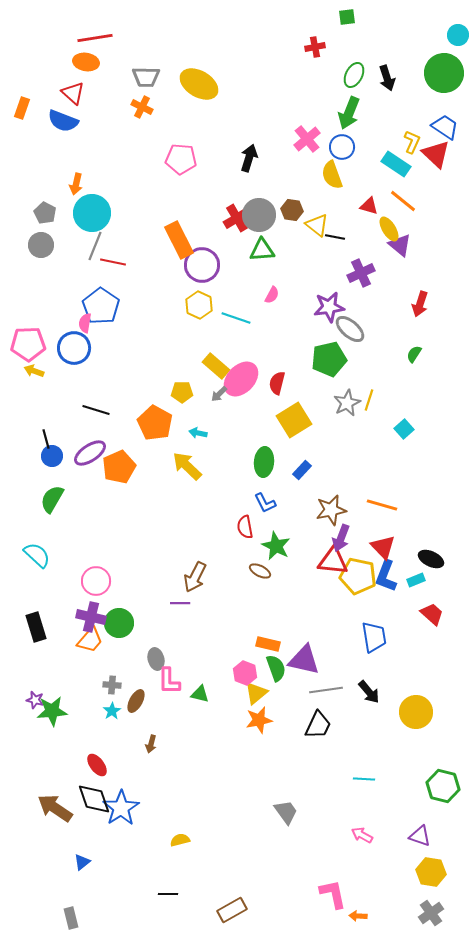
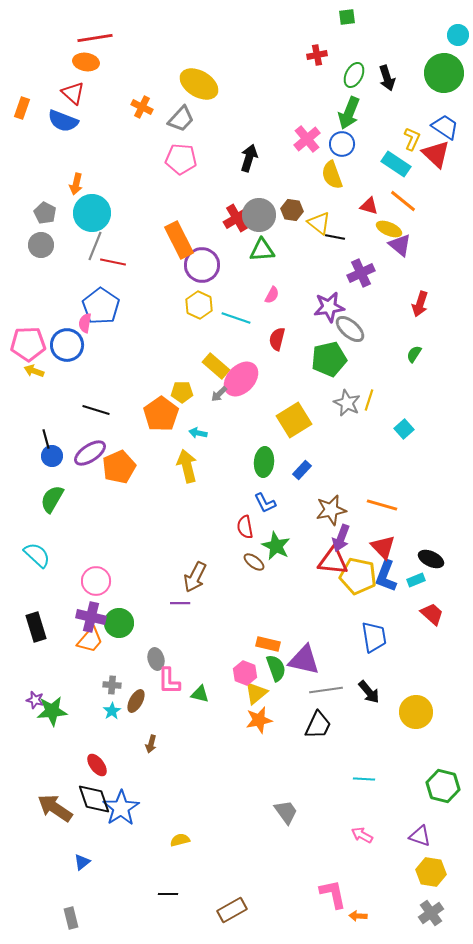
red cross at (315, 47): moved 2 px right, 8 px down
gray trapezoid at (146, 77): moved 35 px right, 42 px down; rotated 48 degrees counterclockwise
yellow L-shape at (412, 142): moved 3 px up
blue circle at (342, 147): moved 3 px up
yellow triangle at (317, 225): moved 2 px right, 2 px up
yellow ellipse at (389, 229): rotated 35 degrees counterclockwise
blue circle at (74, 348): moved 7 px left, 3 px up
red semicircle at (277, 383): moved 44 px up
gray star at (347, 403): rotated 20 degrees counterclockwise
orange pentagon at (155, 423): moved 6 px right, 9 px up; rotated 8 degrees clockwise
yellow arrow at (187, 466): rotated 32 degrees clockwise
brown ellipse at (260, 571): moved 6 px left, 9 px up; rotated 10 degrees clockwise
